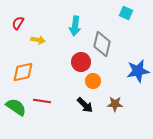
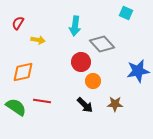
gray diamond: rotated 55 degrees counterclockwise
